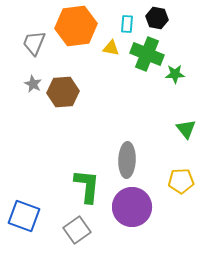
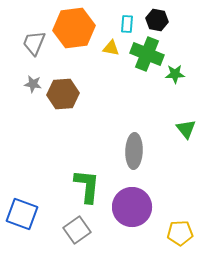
black hexagon: moved 2 px down
orange hexagon: moved 2 px left, 2 px down
gray star: rotated 18 degrees counterclockwise
brown hexagon: moved 2 px down
gray ellipse: moved 7 px right, 9 px up
yellow pentagon: moved 1 px left, 52 px down
blue square: moved 2 px left, 2 px up
